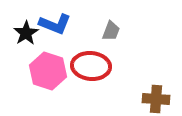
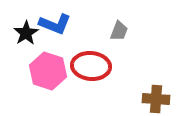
gray trapezoid: moved 8 px right
